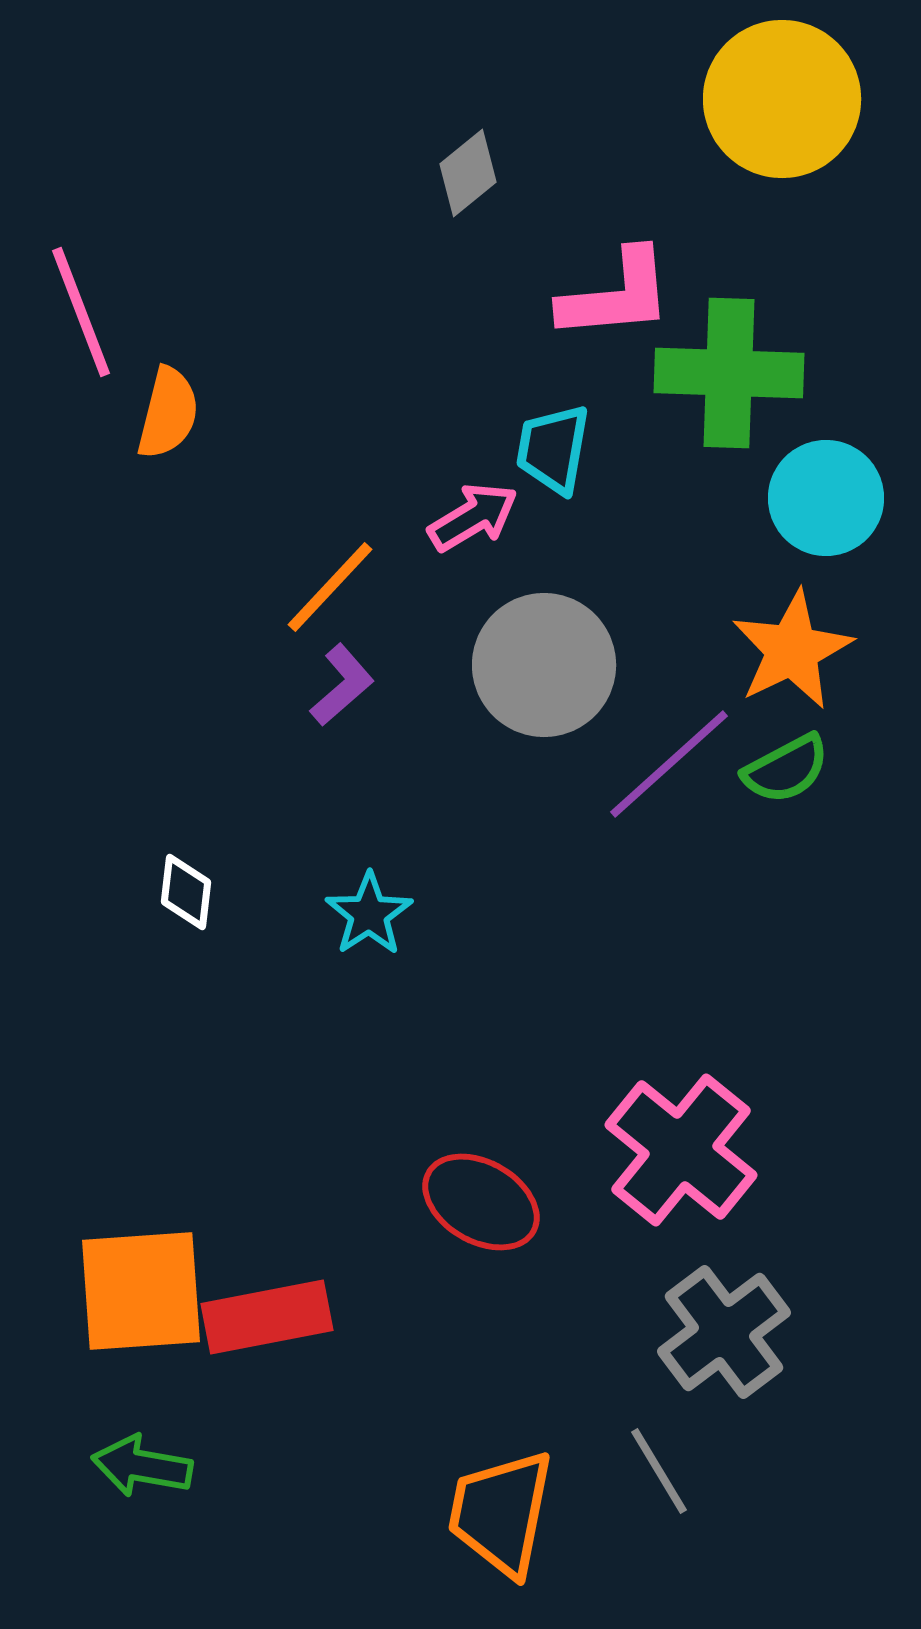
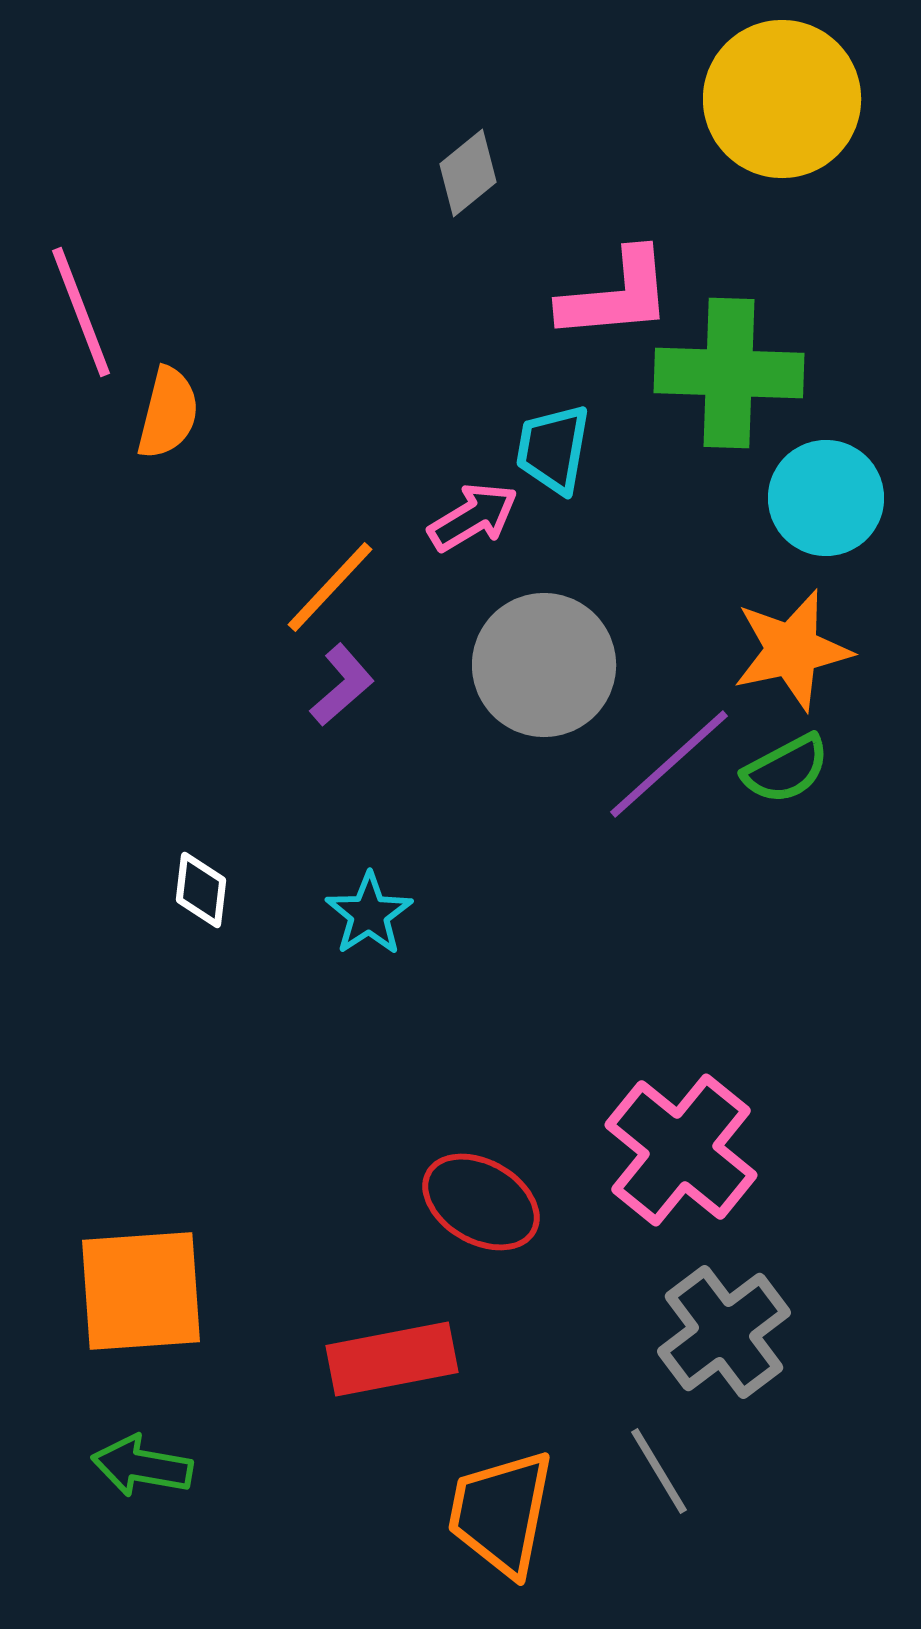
orange star: rotated 14 degrees clockwise
white diamond: moved 15 px right, 2 px up
red rectangle: moved 125 px right, 42 px down
